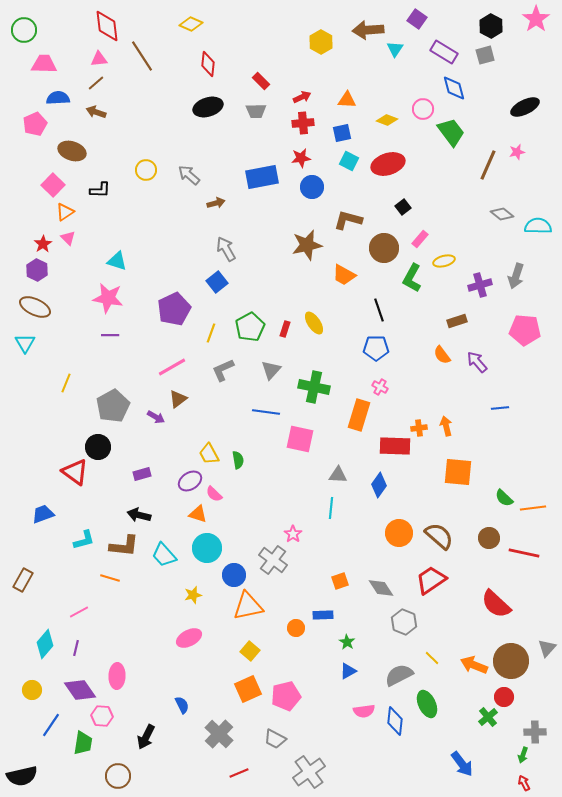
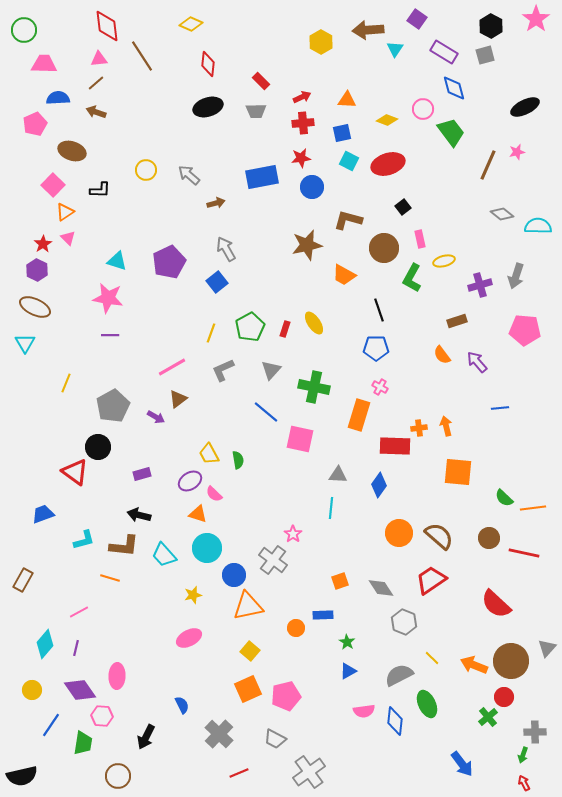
pink rectangle at (420, 239): rotated 54 degrees counterclockwise
purple pentagon at (174, 309): moved 5 px left, 47 px up
blue line at (266, 412): rotated 32 degrees clockwise
